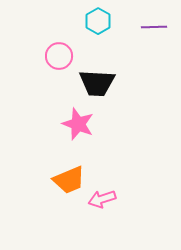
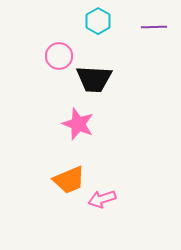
black trapezoid: moved 3 px left, 4 px up
